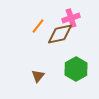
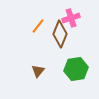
brown diamond: rotated 56 degrees counterclockwise
green hexagon: rotated 20 degrees clockwise
brown triangle: moved 5 px up
